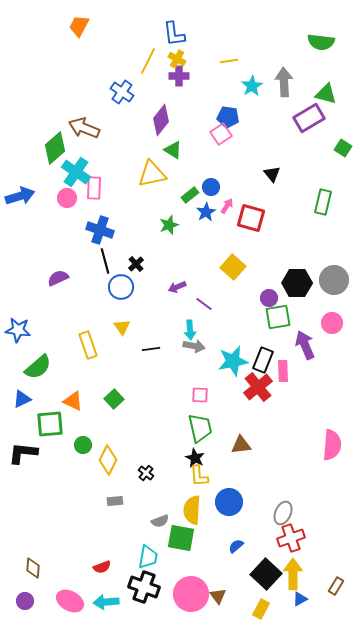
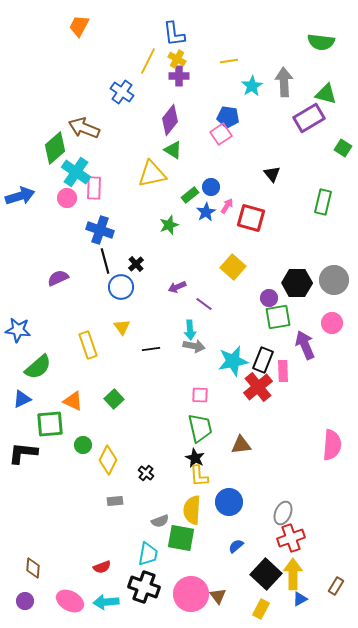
purple diamond at (161, 120): moved 9 px right
cyan trapezoid at (148, 557): moved 3 px up
